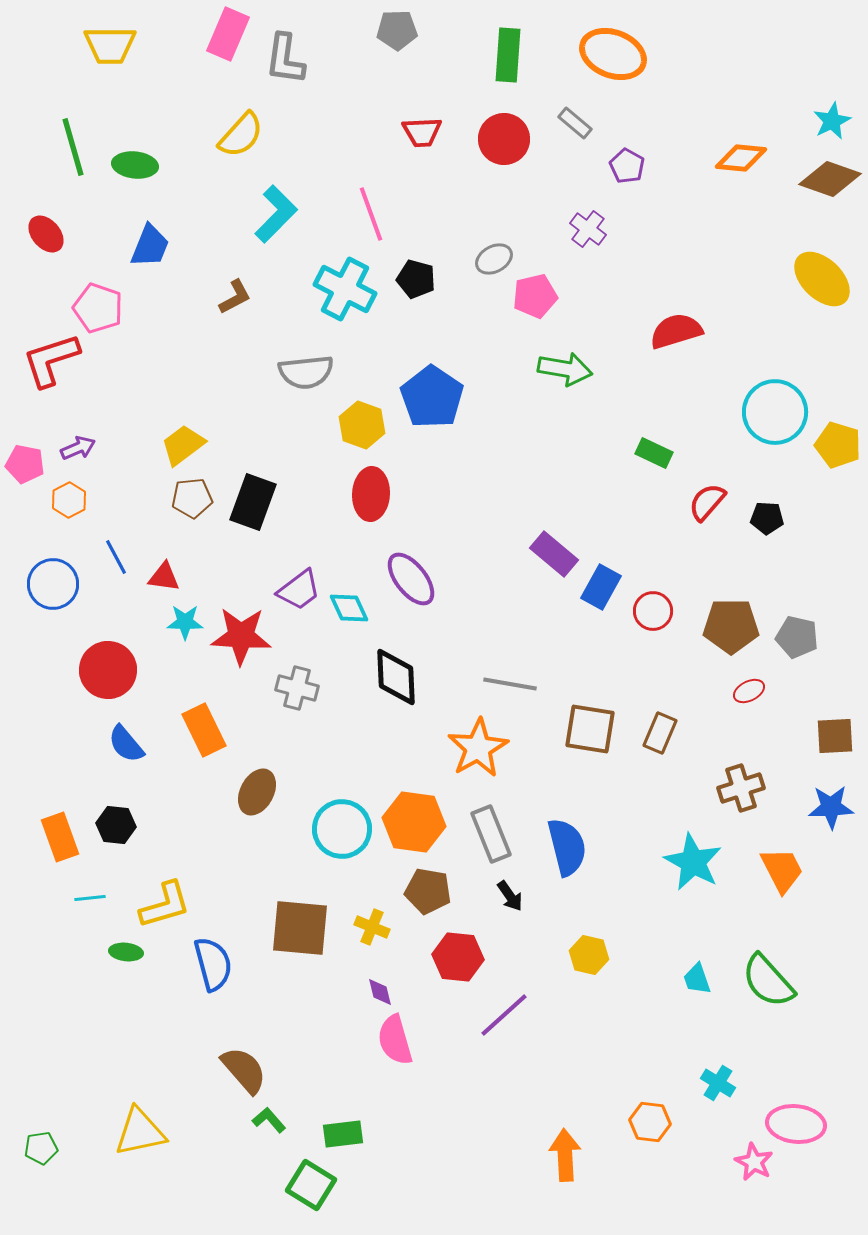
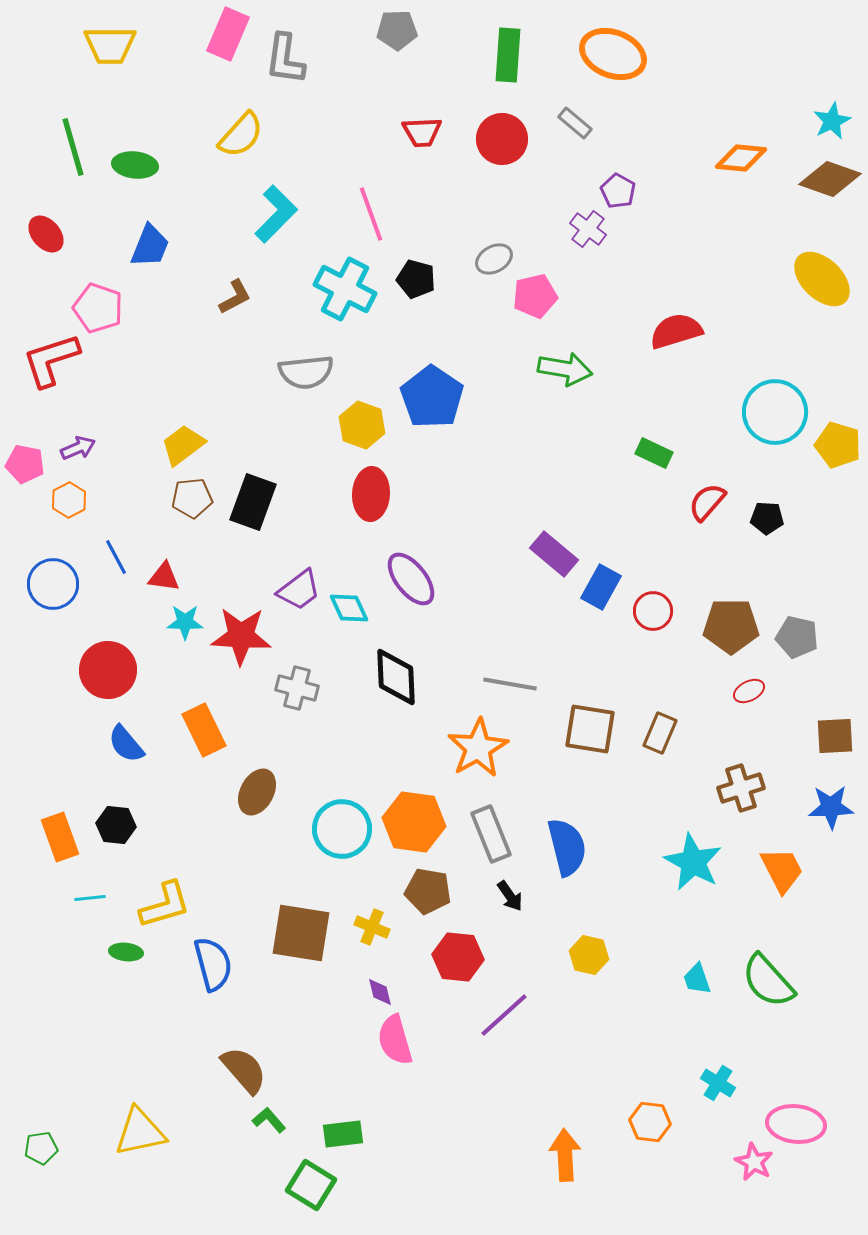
red circle at (504, 139): moved 2 px left
purple pentagon at (627, 166): moved 9 px left, 25 px down
brown square at (300, 928): moved 1 px right, 5 px down; rotated 4 degrees clockwise
